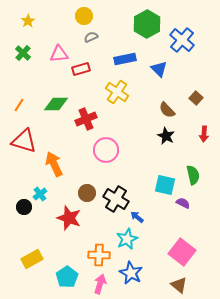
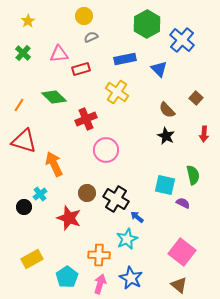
green diamond: moved 2 px left, 7 px up; rotated 45 degrees clockwise
blue star: moved 5 px down
